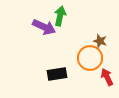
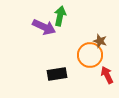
orange circle: moved 3 px up
red arrow: moved 2 px up
